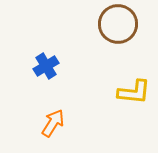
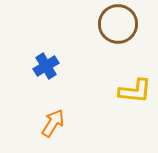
yellow L-shape: moved 1 px right, 1 px up
